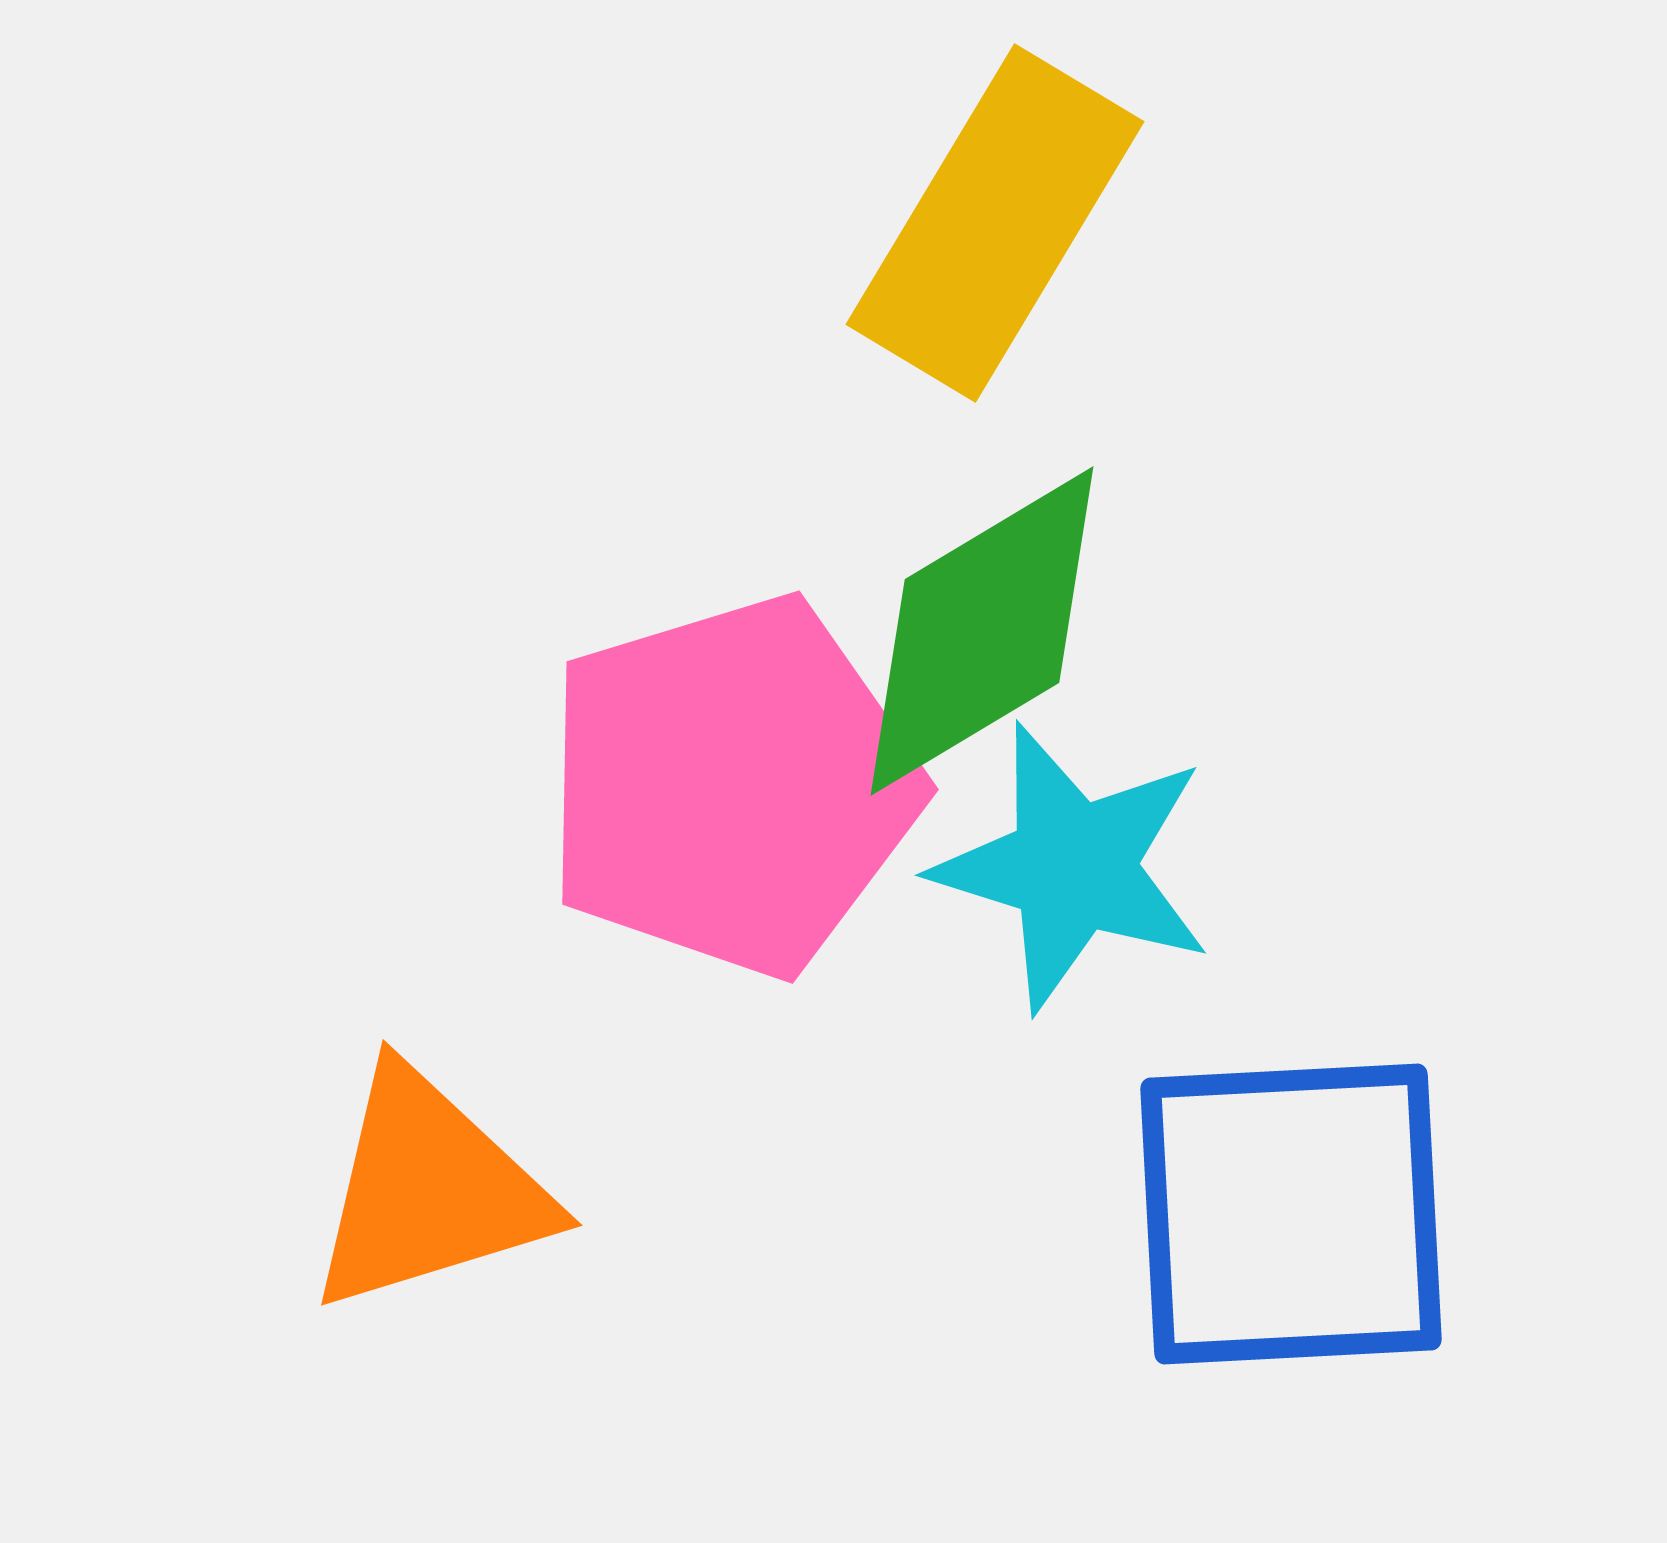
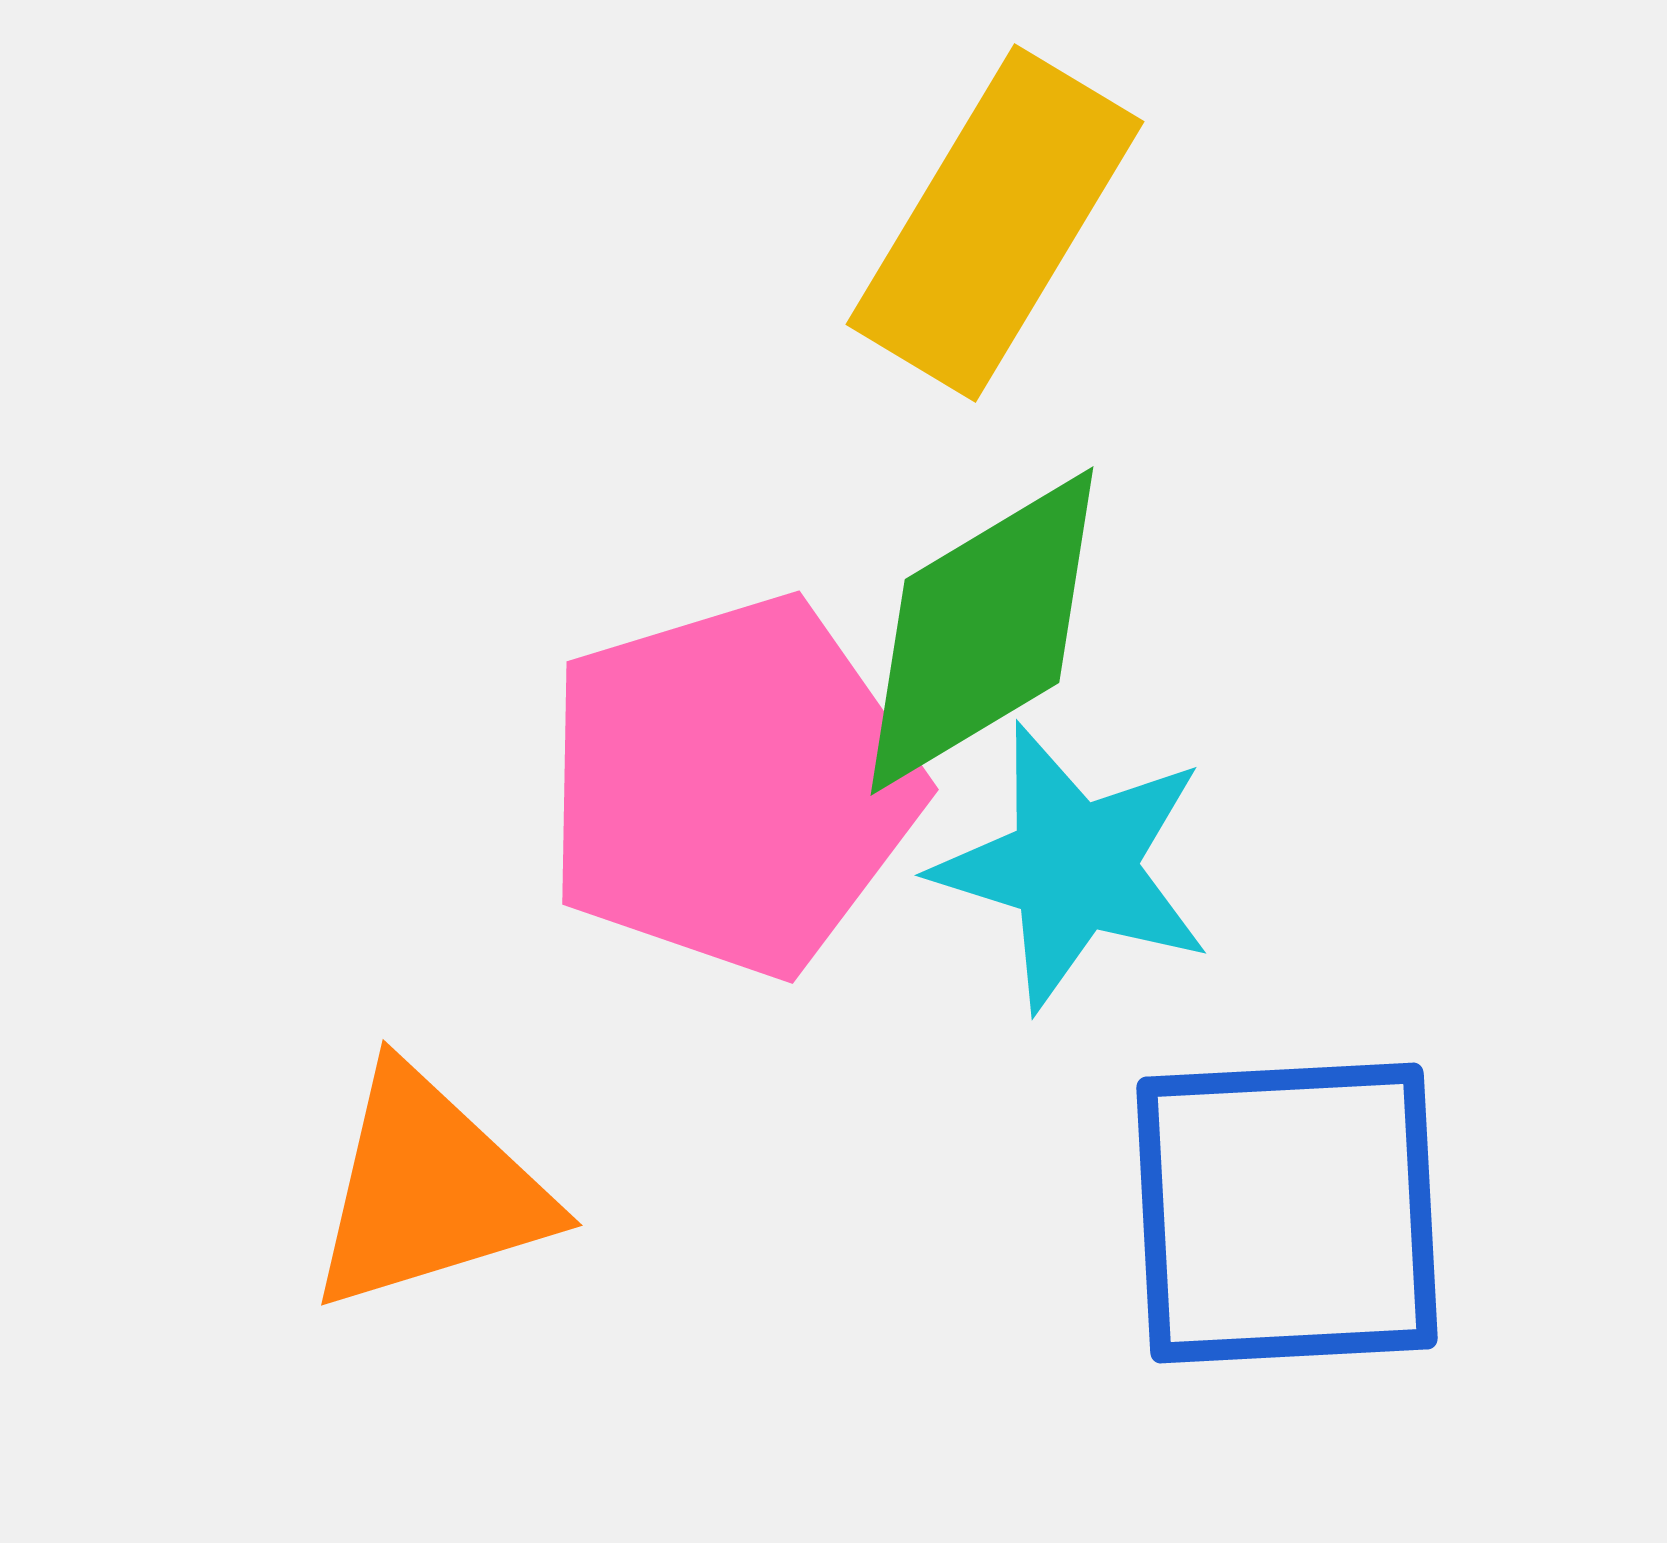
blue square: moved 4 px left, 1 px up
